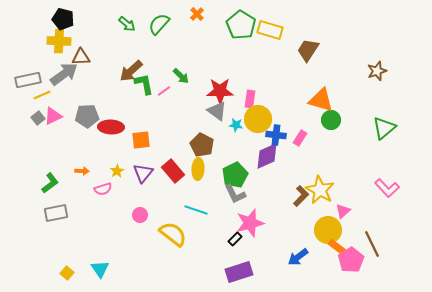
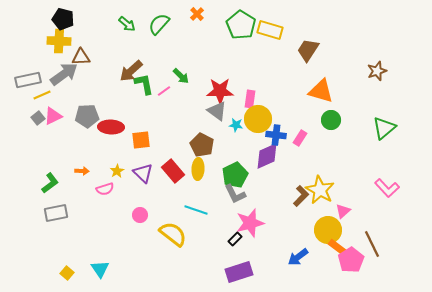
orange triangle at (321, 100): moved 9 px up
purple triangle at (143, 173): rotated 25 degrees counterclockwise
pink semicircle at (103, 189): moved 2 px right
